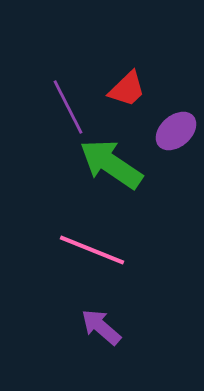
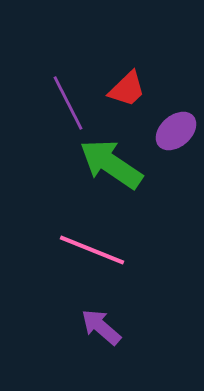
purple line: moved 4 px up
